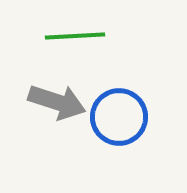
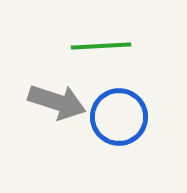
green line: moved 26 px right, 10 px down
